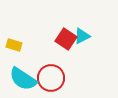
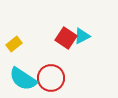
red square: moved 1 px up
yellow rectangle: moved 1 px up; rotated 56 degrees counterclockwise
